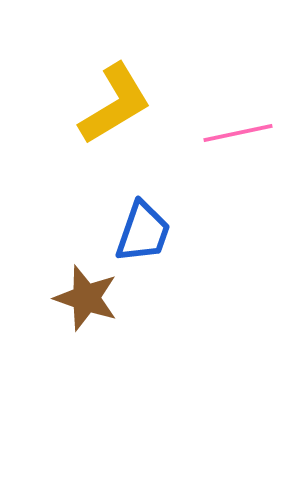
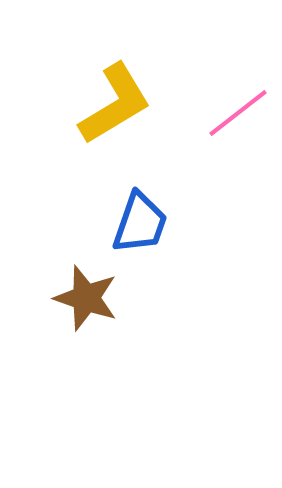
pink line: moved 20 px up; rotated 26 degrees counterclockwise
blue trapezoid: moved 3 px left, 9 px up
